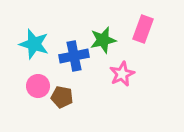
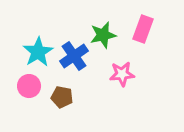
green star: moved 5 px up
cyan star: moved 4 px right, 8 px down; rotated 24 degrees clockwise
blue cross: rotated 24 degrees counterclockwise
pink star: rotated 20 degrees clockwise
pink circle: moved 9 px left
